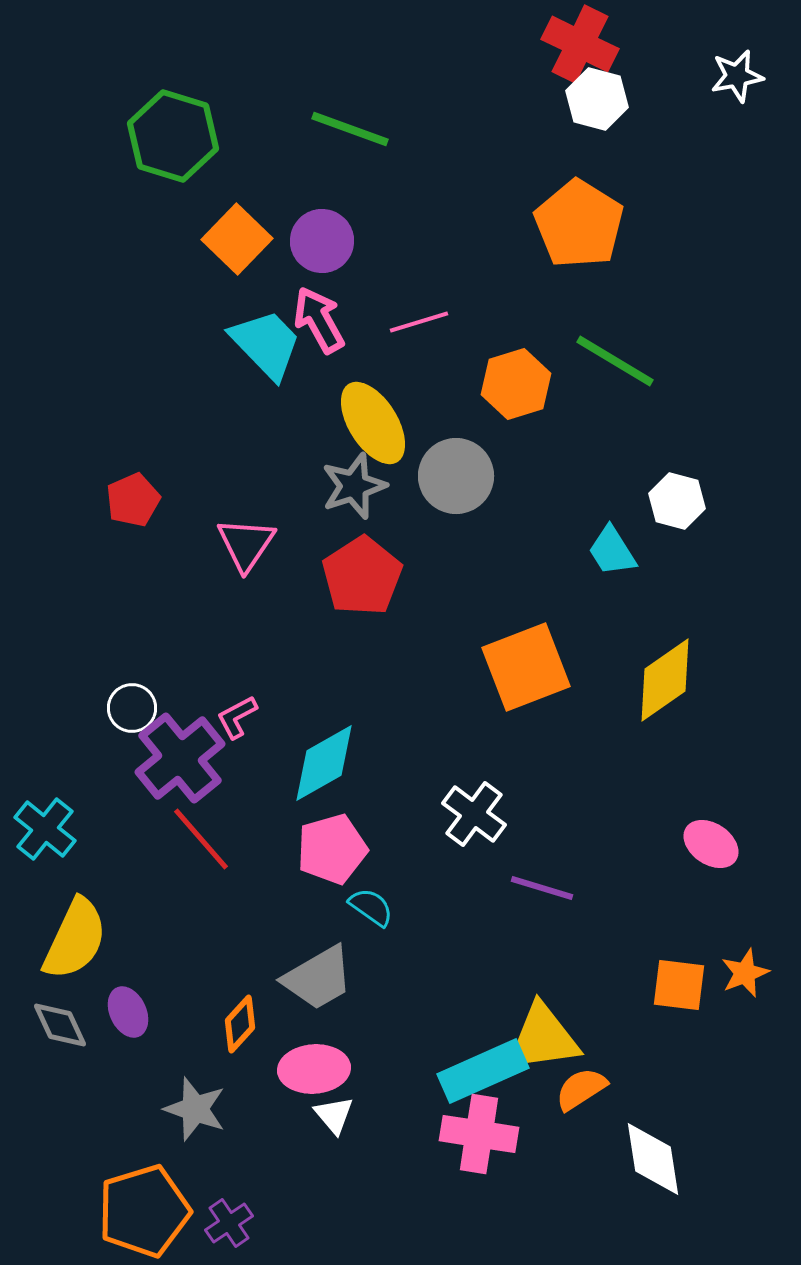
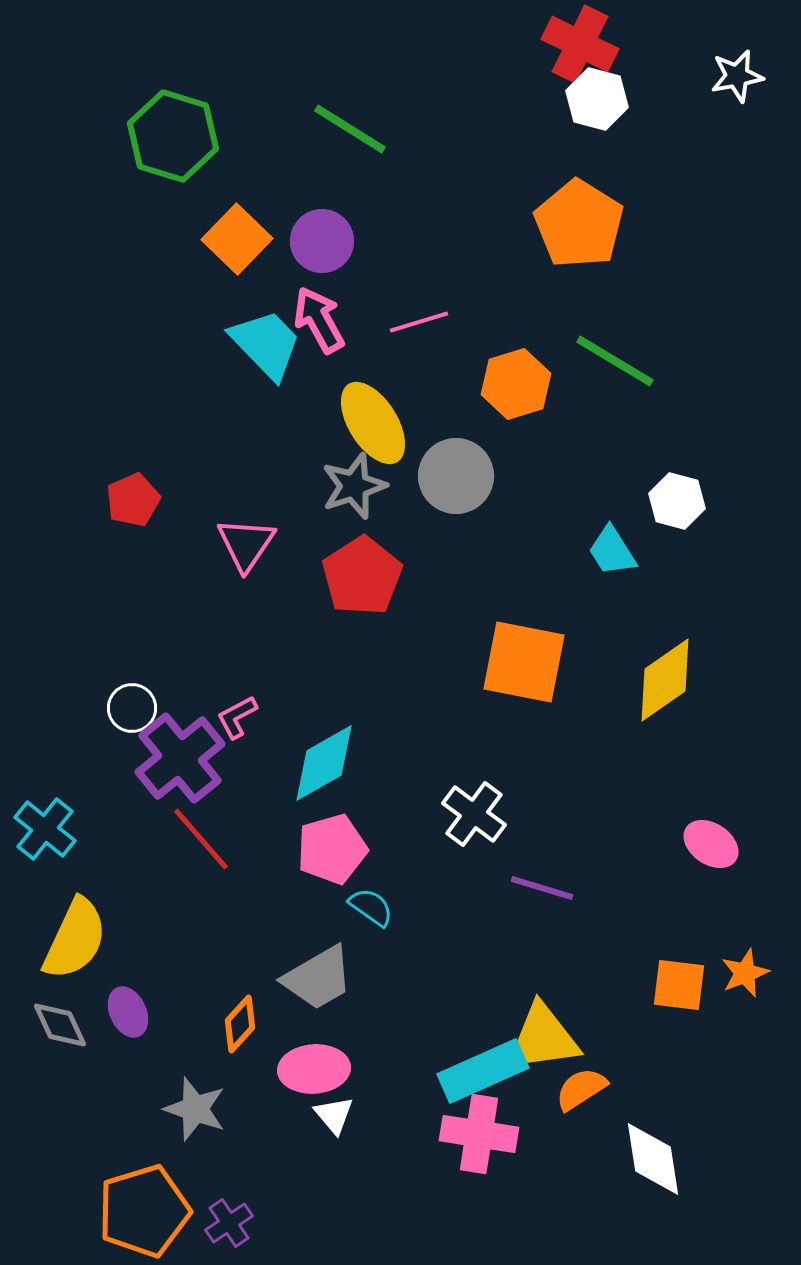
green line at (350, 129): rotated 12 degrees clockwise
orange square at (526, 667): moved 2 px left, 5 px up; rotated 32 degrees clockwise
